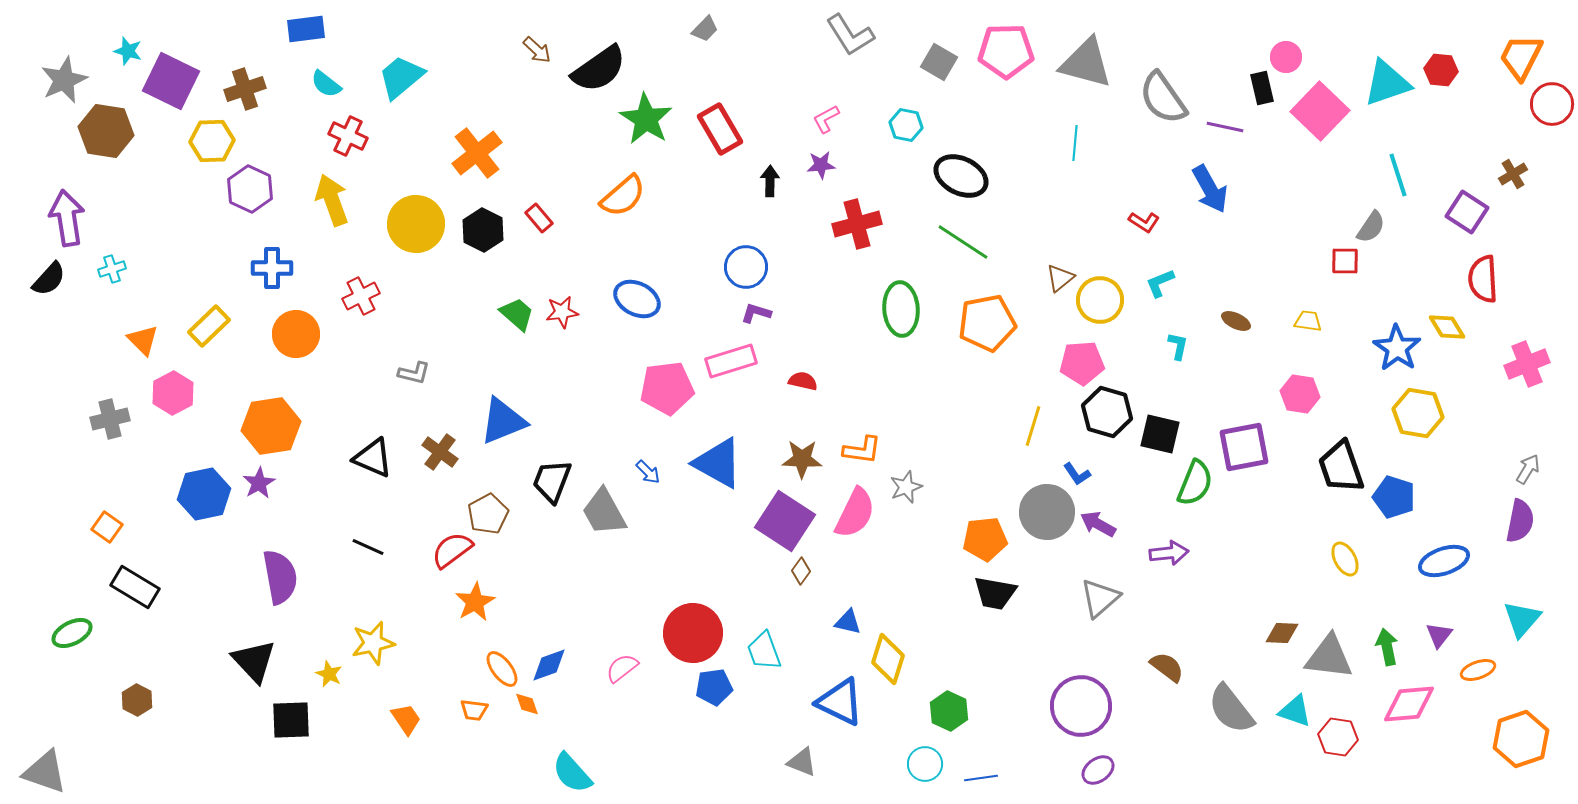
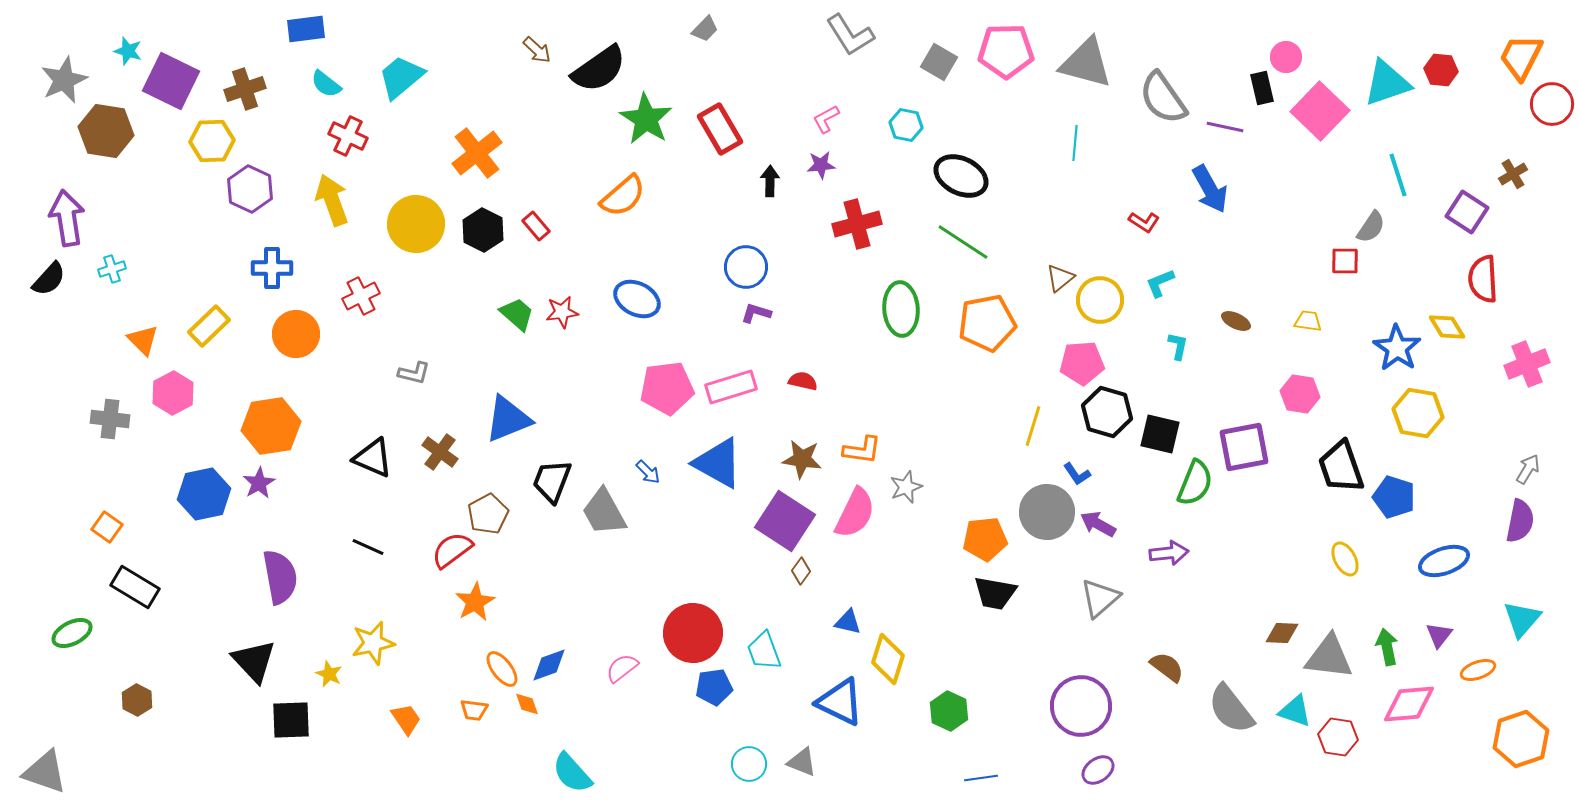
red rectangle at (539, 218): moved 3 px left, 8 px down
pink rectangle at (731, 361): moved 26 px down
gray cross at (110, 419): rotated 21 degrees clockwise
blue triangle at (503, 421): moved 5 px right, 2 px up
brown star at (802, 459): rotated 6 degrees clockwise
cyan circle at (925, 764): moved 176 px left
